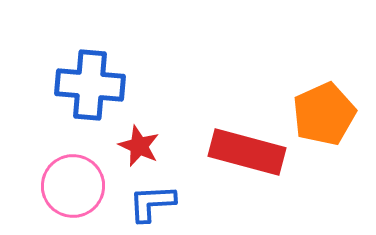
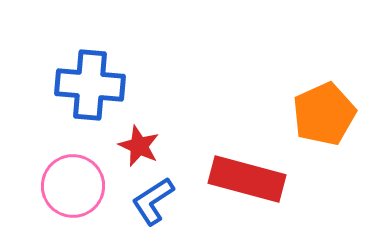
red rectangle: moved 27 px down
blue L-shape: moved 1 px right, 2 px up; rotated 30 degrees counterclockwise
